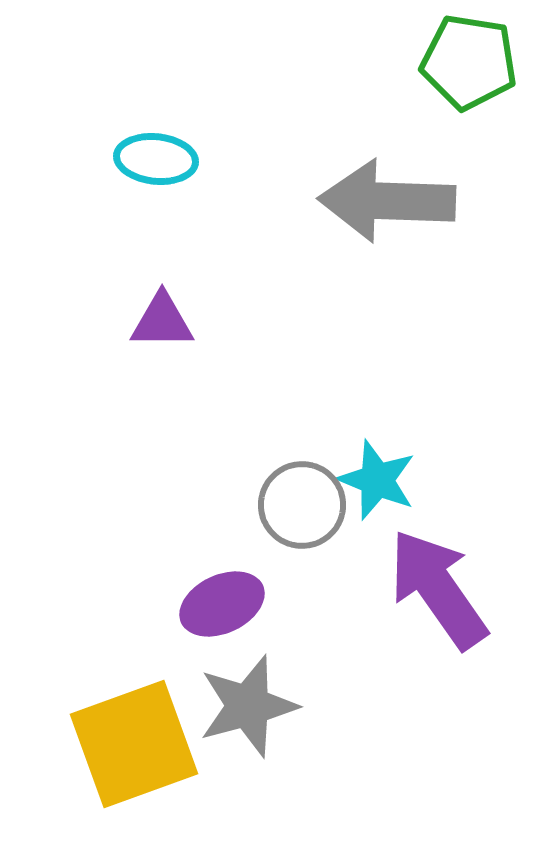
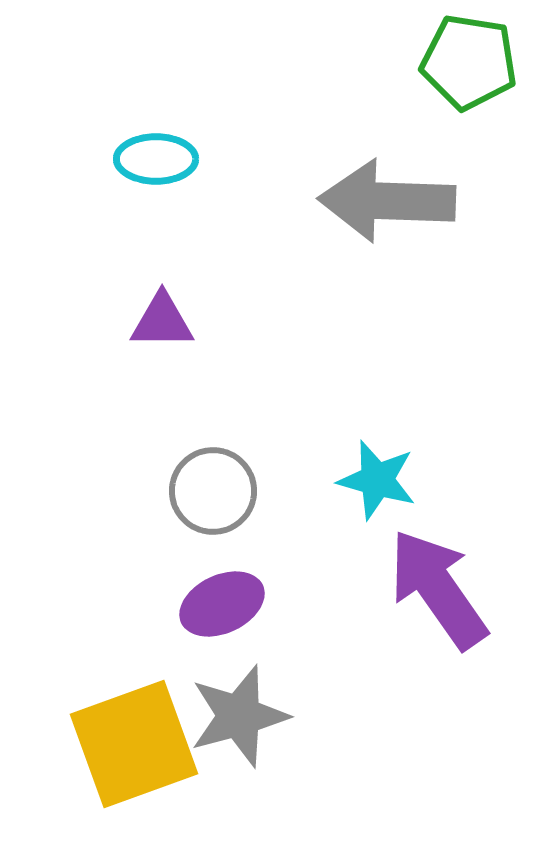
cyan ellipse: rotated 6 degrees counterclockwise
cyan star: rotated 6 degrees counterclockwise
gray circle: moved 89 px left, 14 px up
gray star: moved 9 px left, 10 px down
